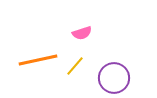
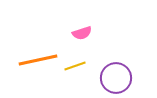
yellow line: rotated 30 degrees clockwise
purple circle: moved 2 px right
